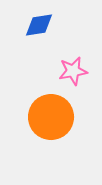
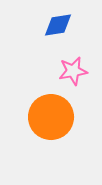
blue diamond: moved 19 px right
